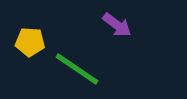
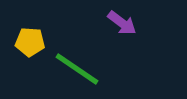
purple arrow: moved 5 px right, 2 px up
